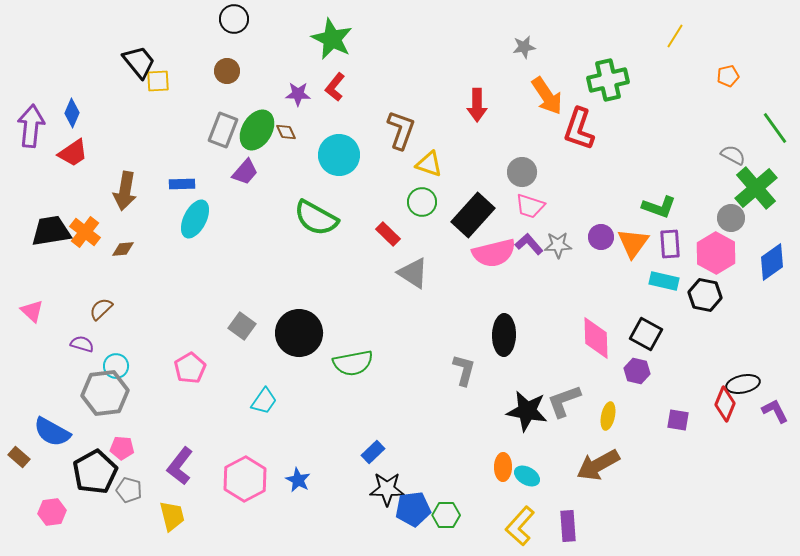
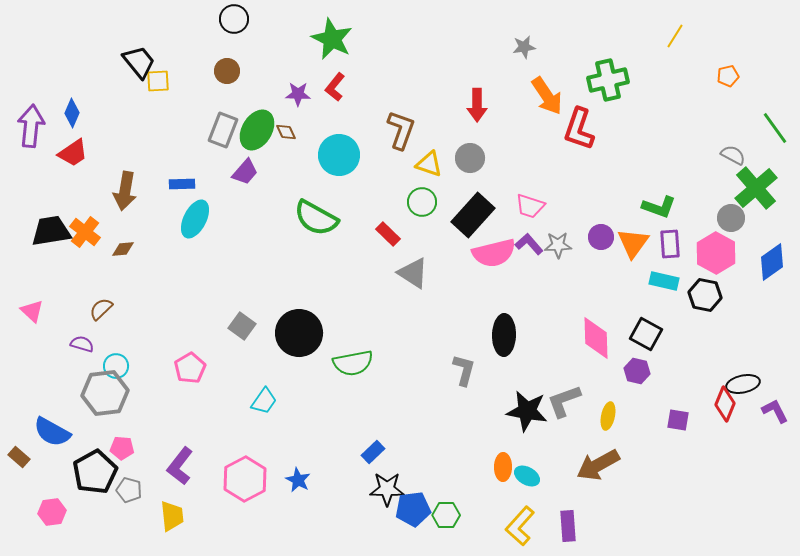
gray circle at (522, 172): moved 52 px left, 14 px up
yellow trapezoid at (172, 516): rotated 8 degrees clockwise
